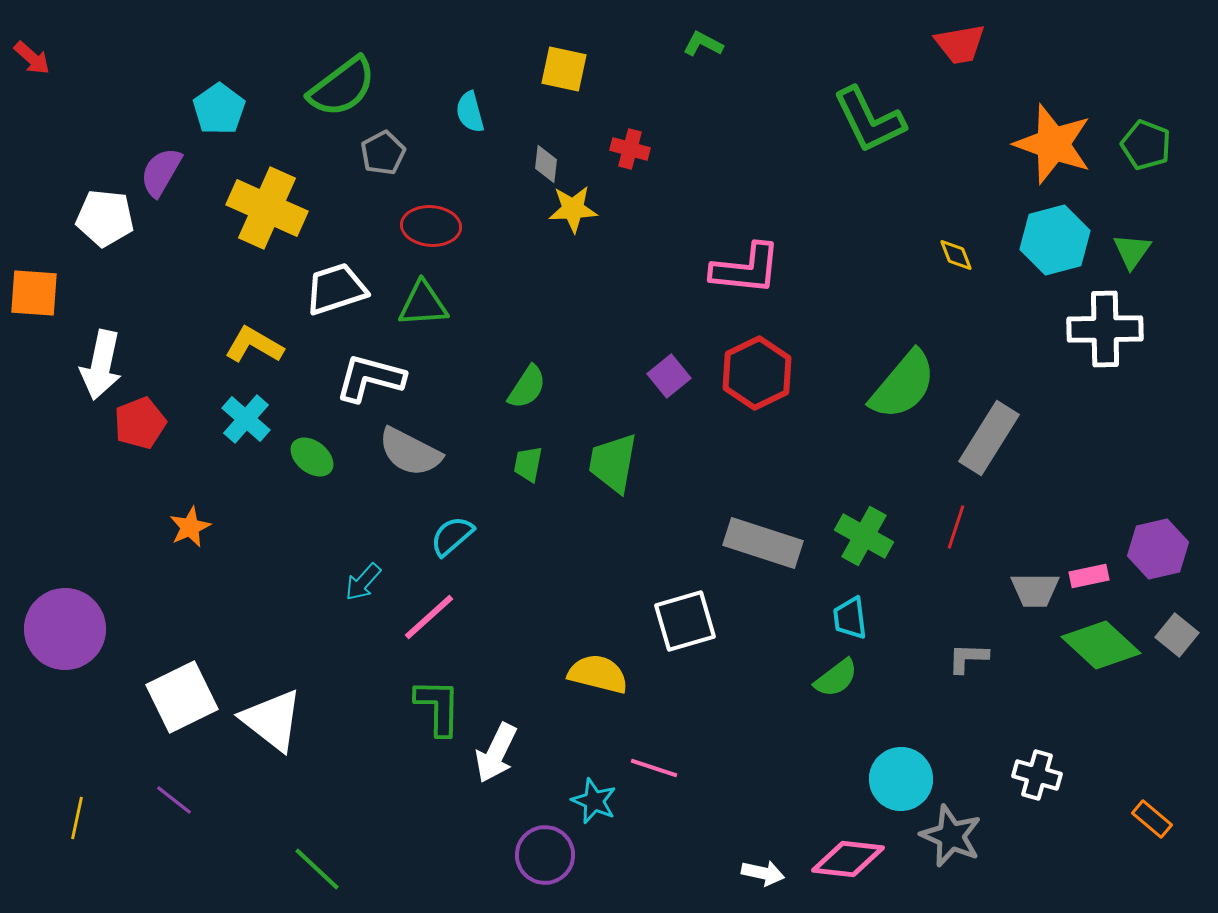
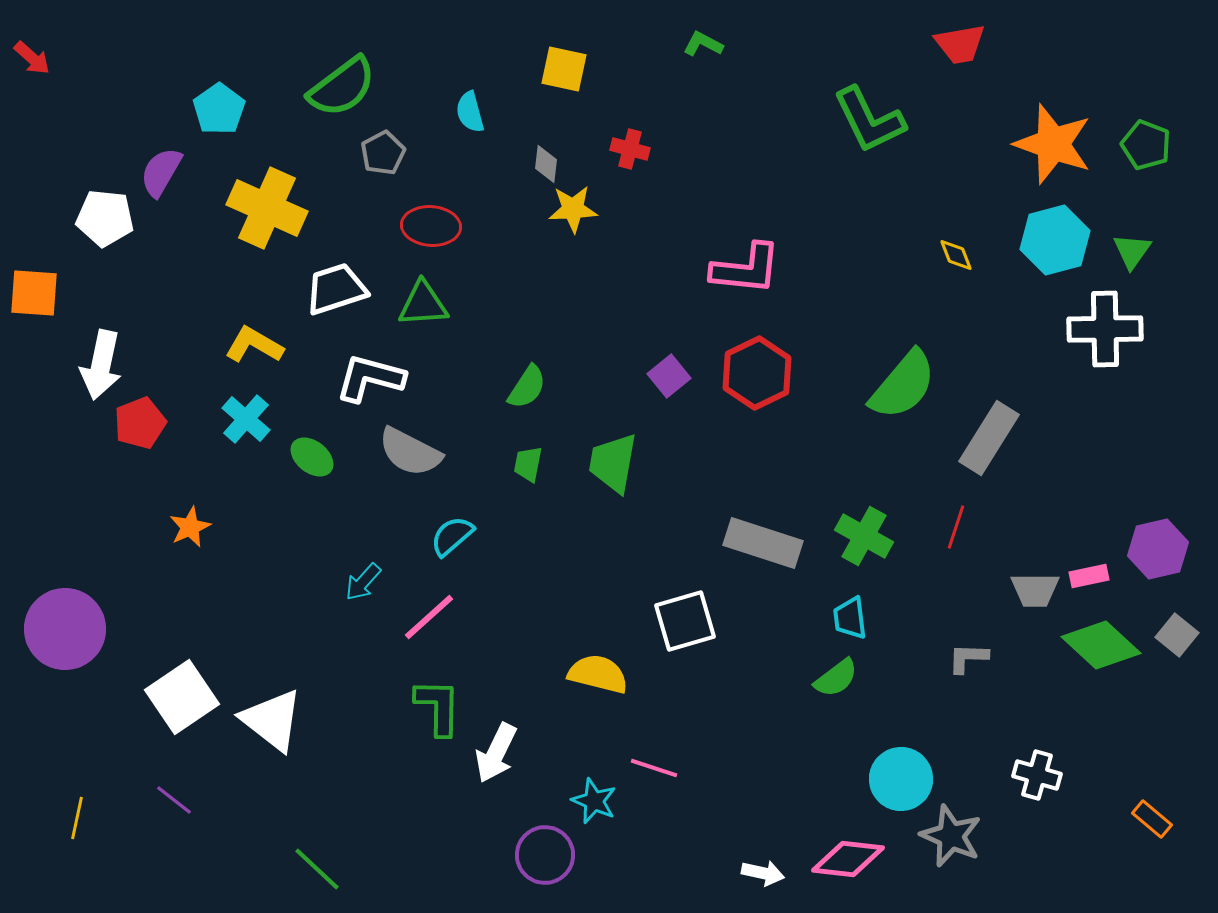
white square at (182, 697): rotated 8 degrees counterclockwise
